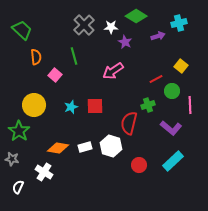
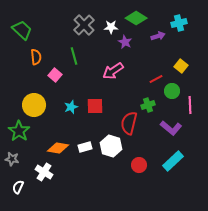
green diamond: moved 2 px down
